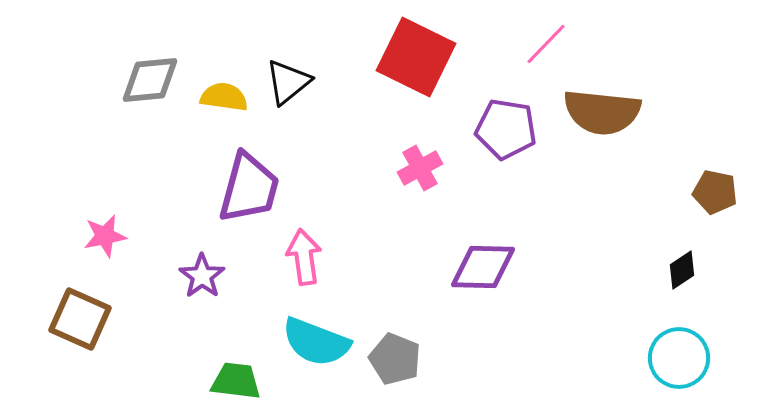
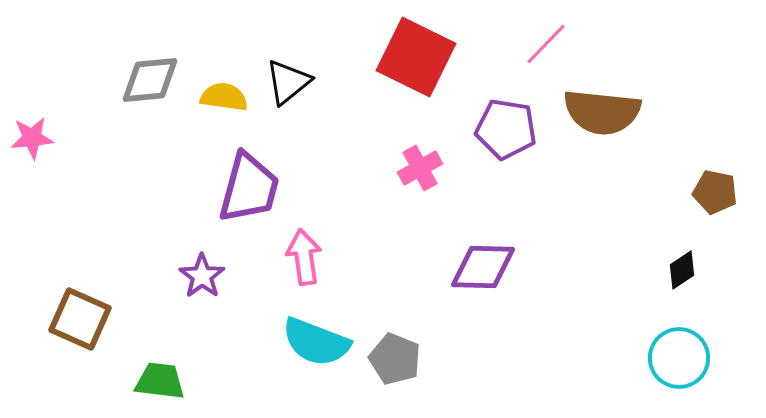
pink star: moved 73 px left, 98 px up; rotated 6 degrees clockwise
green trapezoid: moved 76 px left
